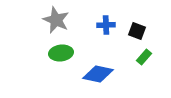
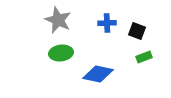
gray star: moved 2 px right
blue cross: moved 1 px right, 2 px up
green rectangle: rotated 28 degrees clockwise
